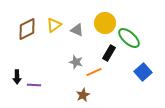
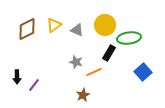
yellow circle: moved 2 px down
green ellipse: rotated 50 degrees counterclockwise
purple line: rotated 56 degrees counterclockwise
